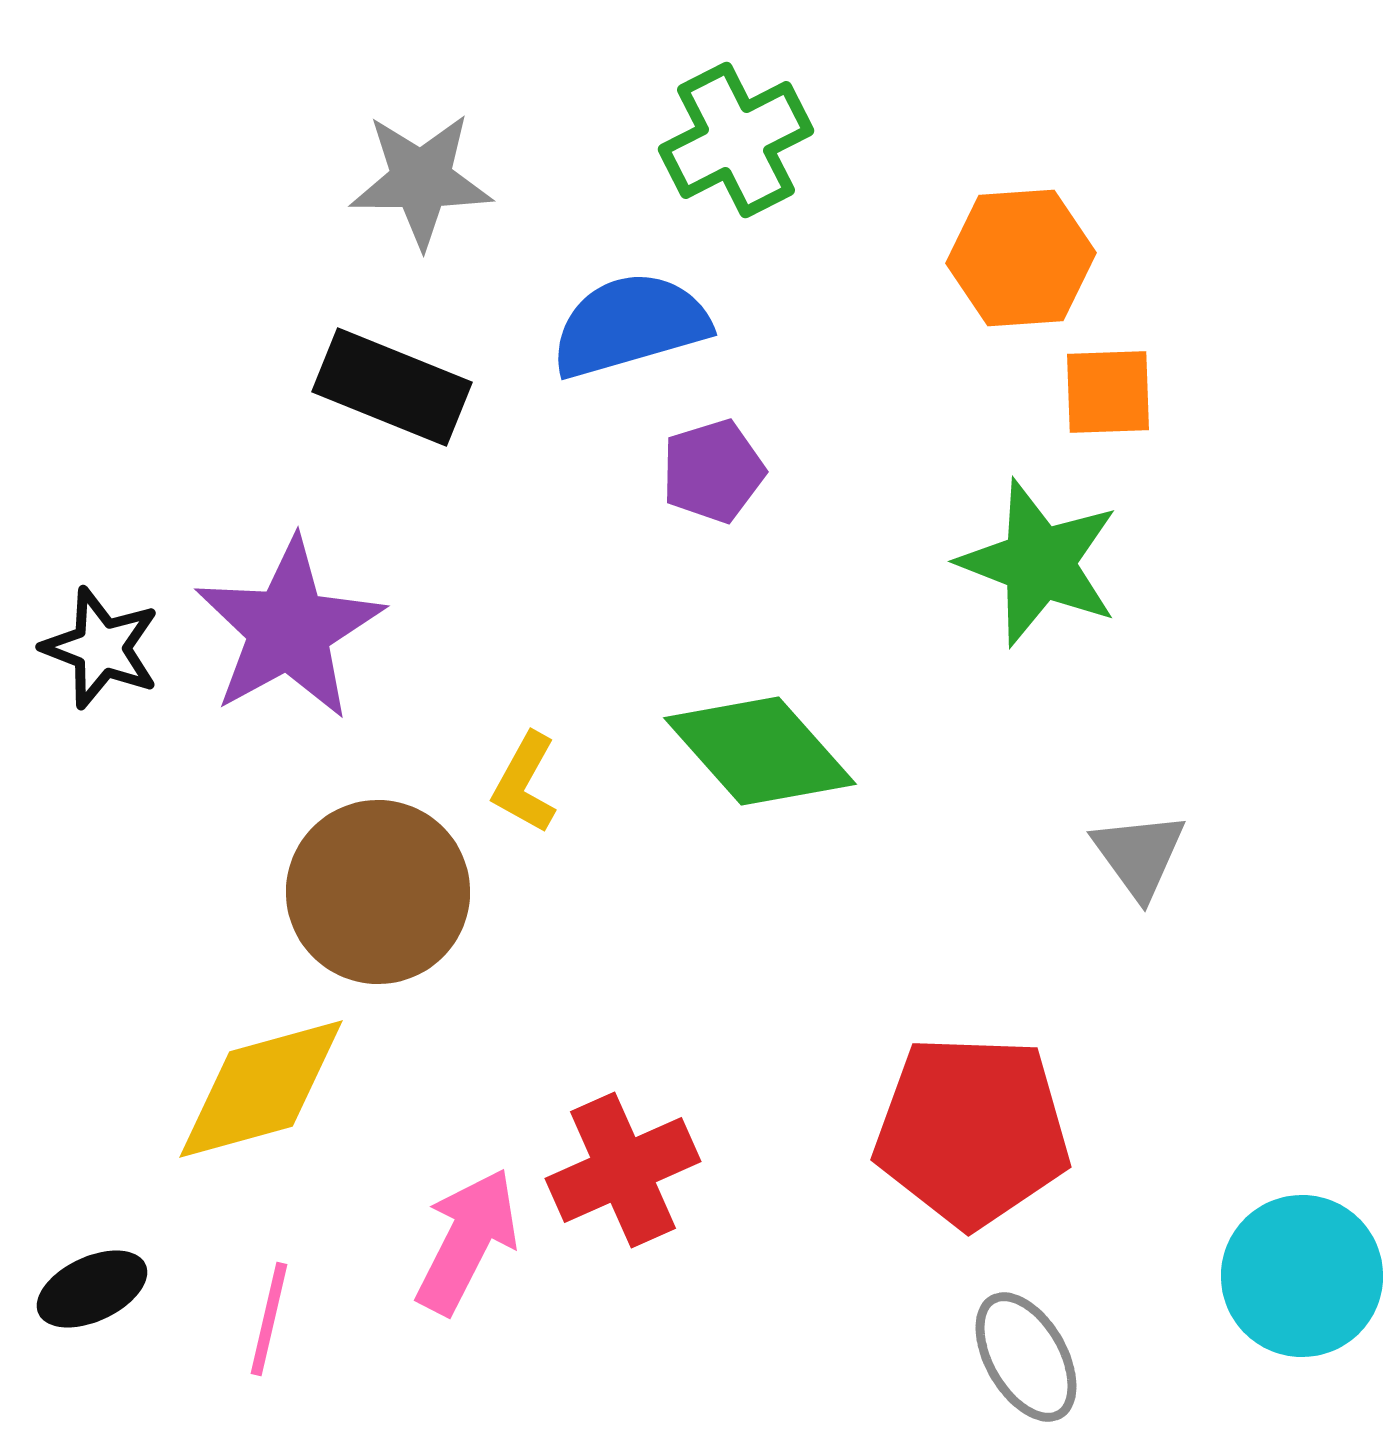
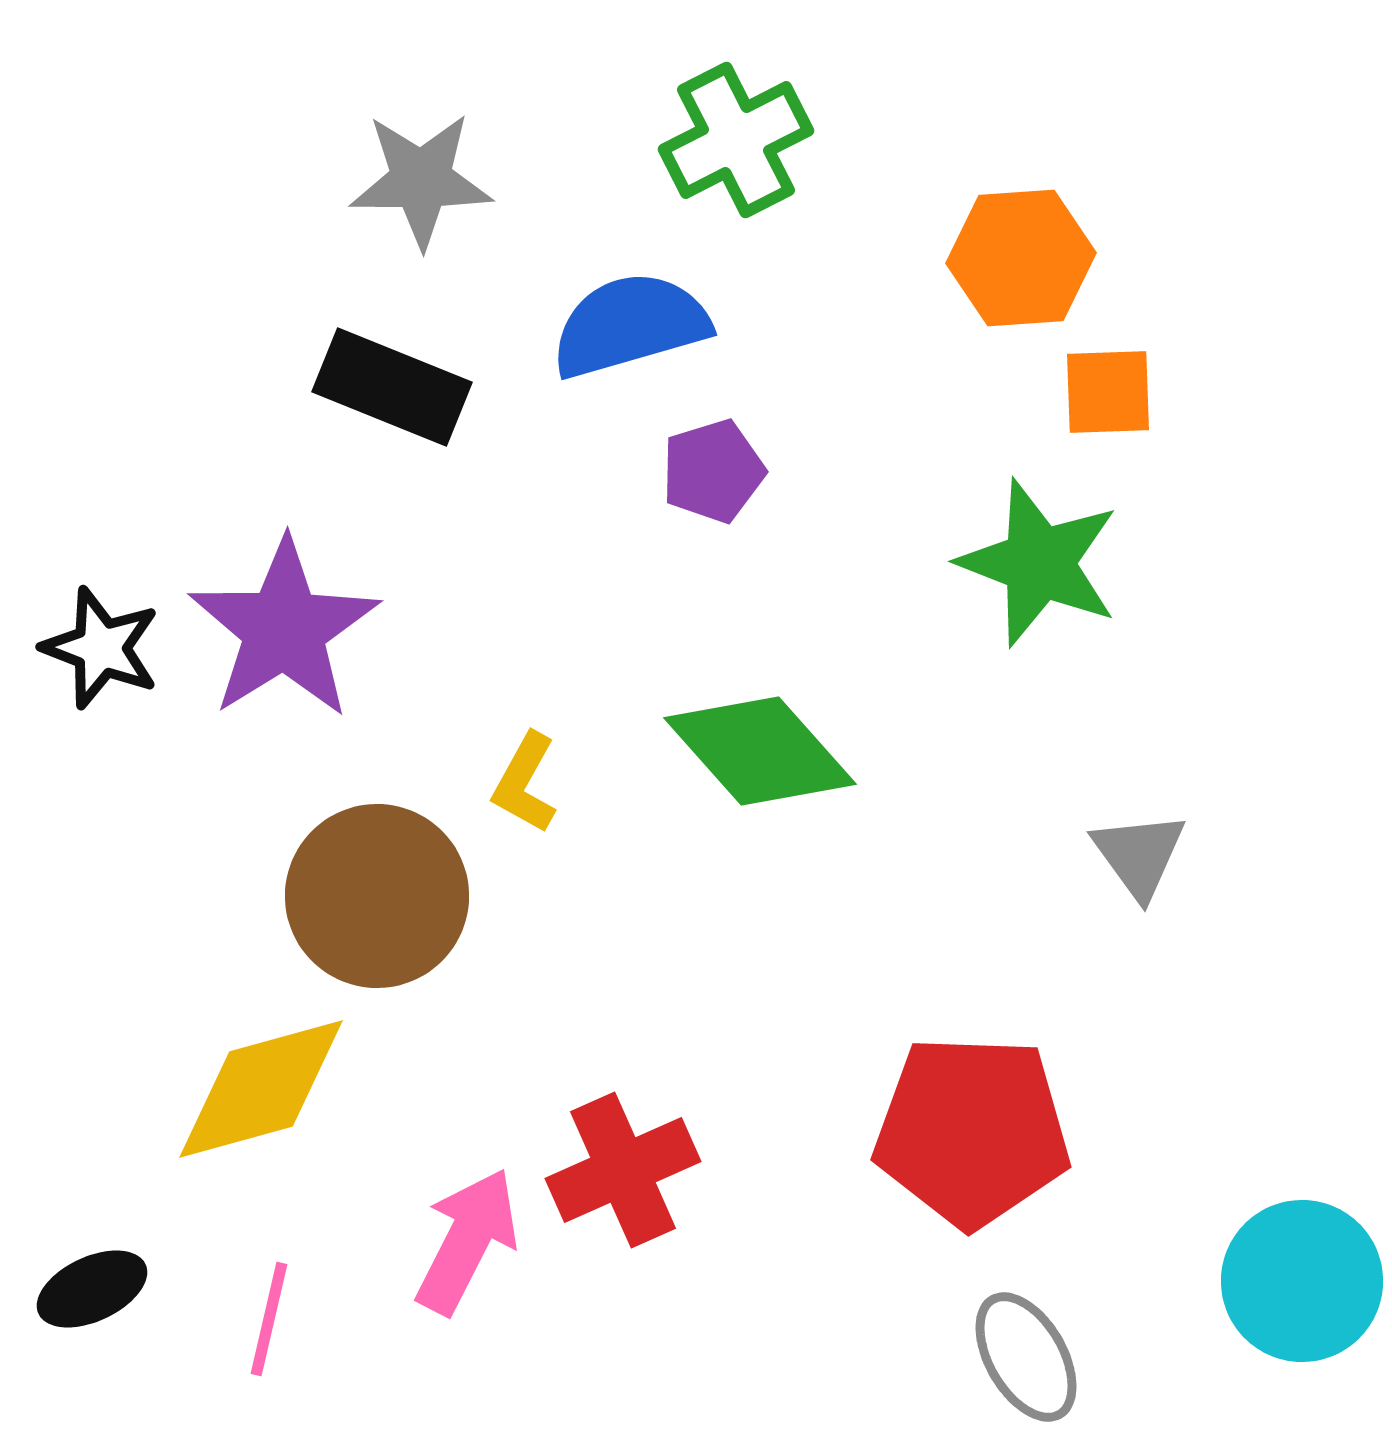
purple star: moved 5 px left; rotated 3 degrees counterclockwise
brown circle: moved 1 px left, 4 px down
cyan circle: moved 5 px down
